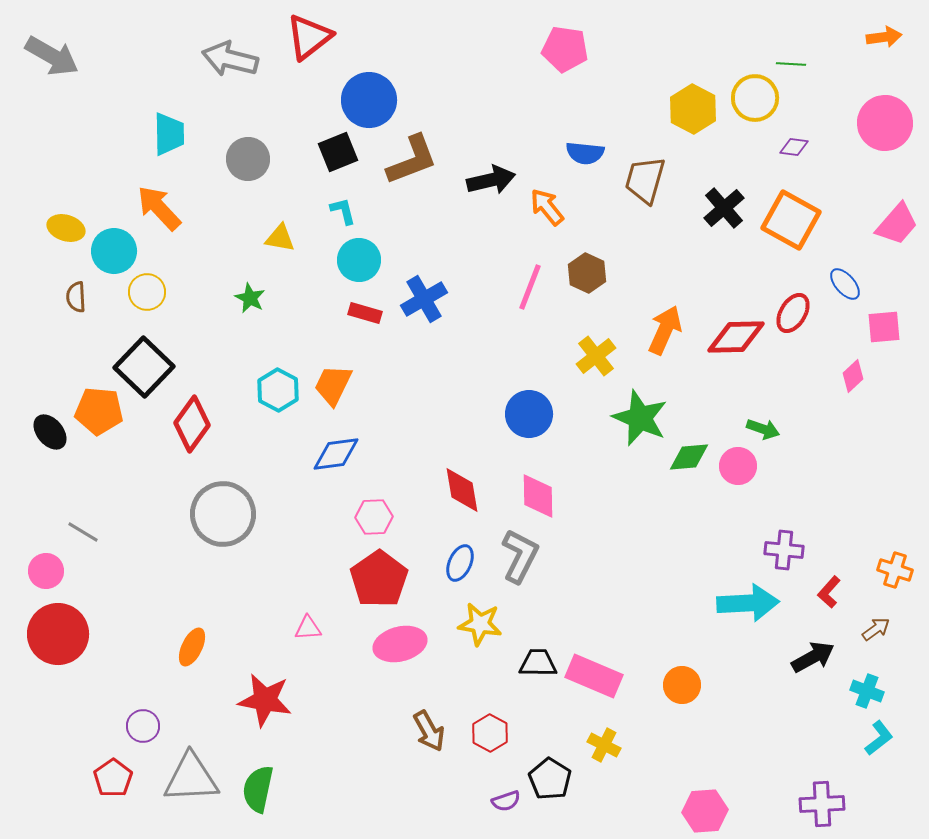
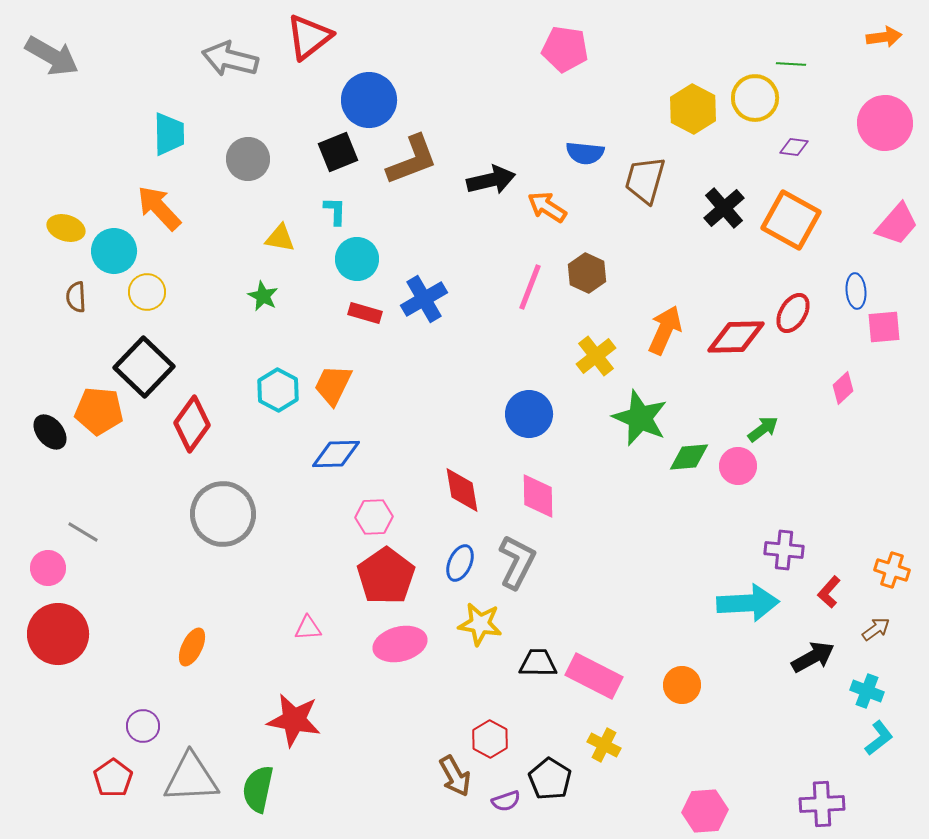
orange arrow at (547, 207): rotated 18 degrees counterclockwise
cyan L-shape at (343, 211): moved 8 px left; rotated 16 degrees clockwise
cyan circle at (359, 260): moved 2 px left, 1 px up
blue ellipse at (845, 284): moved 11 px right, 7 px down; rotated 36 degrees clockwise
green star at (250, 298): moved 13 px right, 2 px up
pink diamond at (853, 376): moved 10 px left, 12 px down
green arrow at (763, 429): rotated 56 degrees counterclockwise
blue diamond at (336, 454): rotated 6 degrees clockwise
gray L-shape at (520, 556): moved 3 px left, 6 px down
orange cross at (895, 570): moved 3 px left
pink circle at (46, 571): moved 2 px right, 3 px up
red pentagon at (379, 579): moved 7 px right, 3 px up
pink rectangle at (594, 676): rotated 4 degrees clockwise
red star at (265, 700): moved 29 px right, 20 px down
brown arrow at (429, 731): moved 26 px right, 45 px down
red hexagon at (490, 733): moved 6 px down
